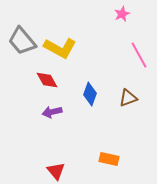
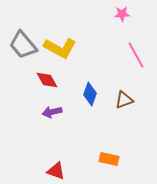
pink star: rotated 21 degrees clockwise
gray trapezoid: moved 1 px right, 4 px down
pink line: moved 3 px left
brown triangle: moved 4 px left, 2 px down
red triangle: rotated 30 degrees counterclockwise
